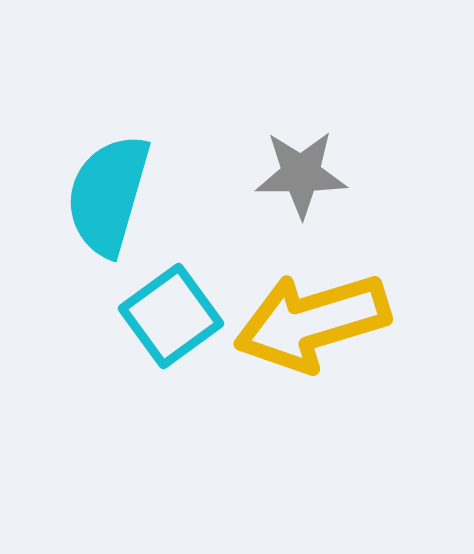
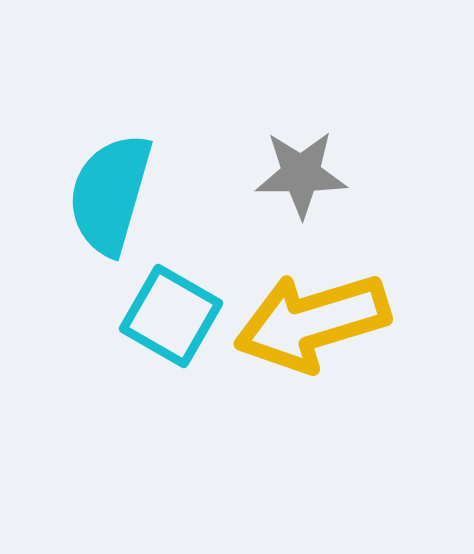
cyan semicircle: moved 2 px right, 1 px up
cyan square: rotated 24 degrees counterclockwise
